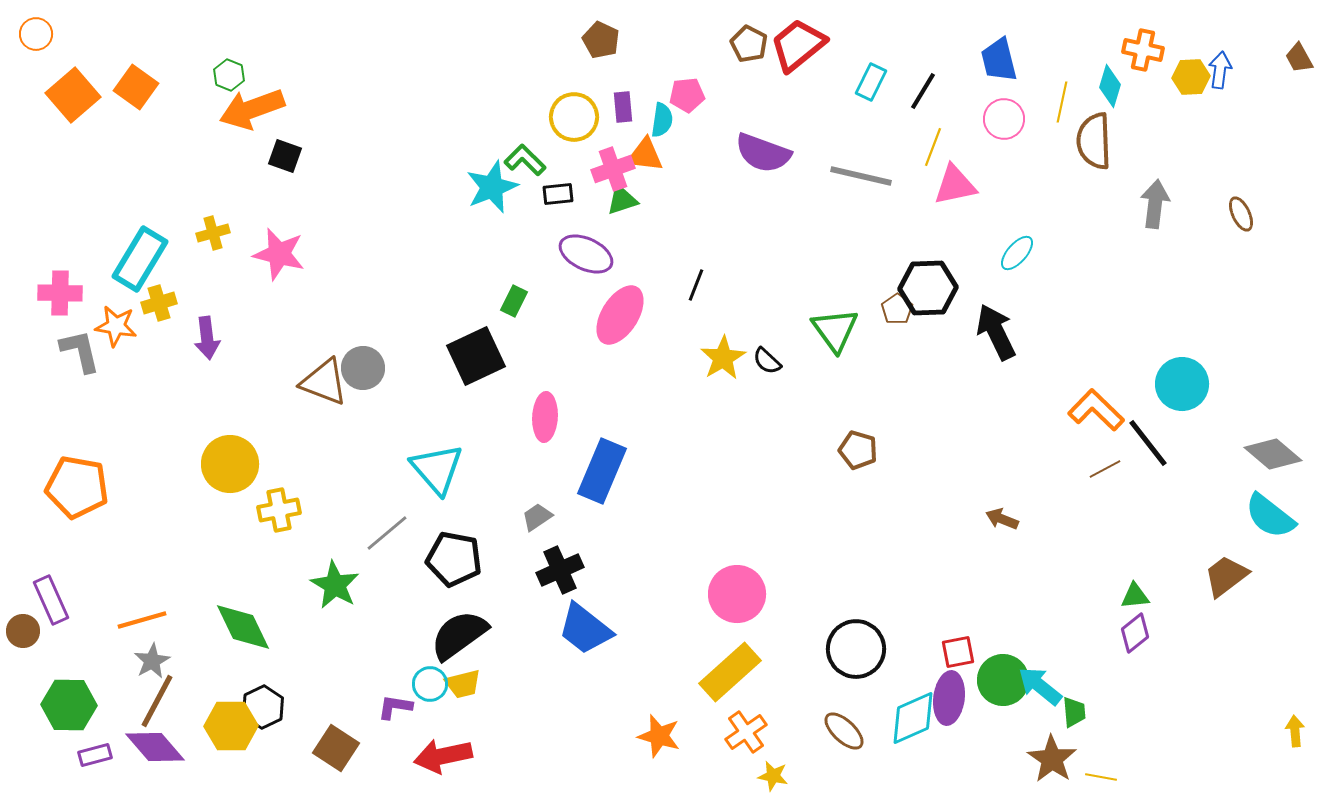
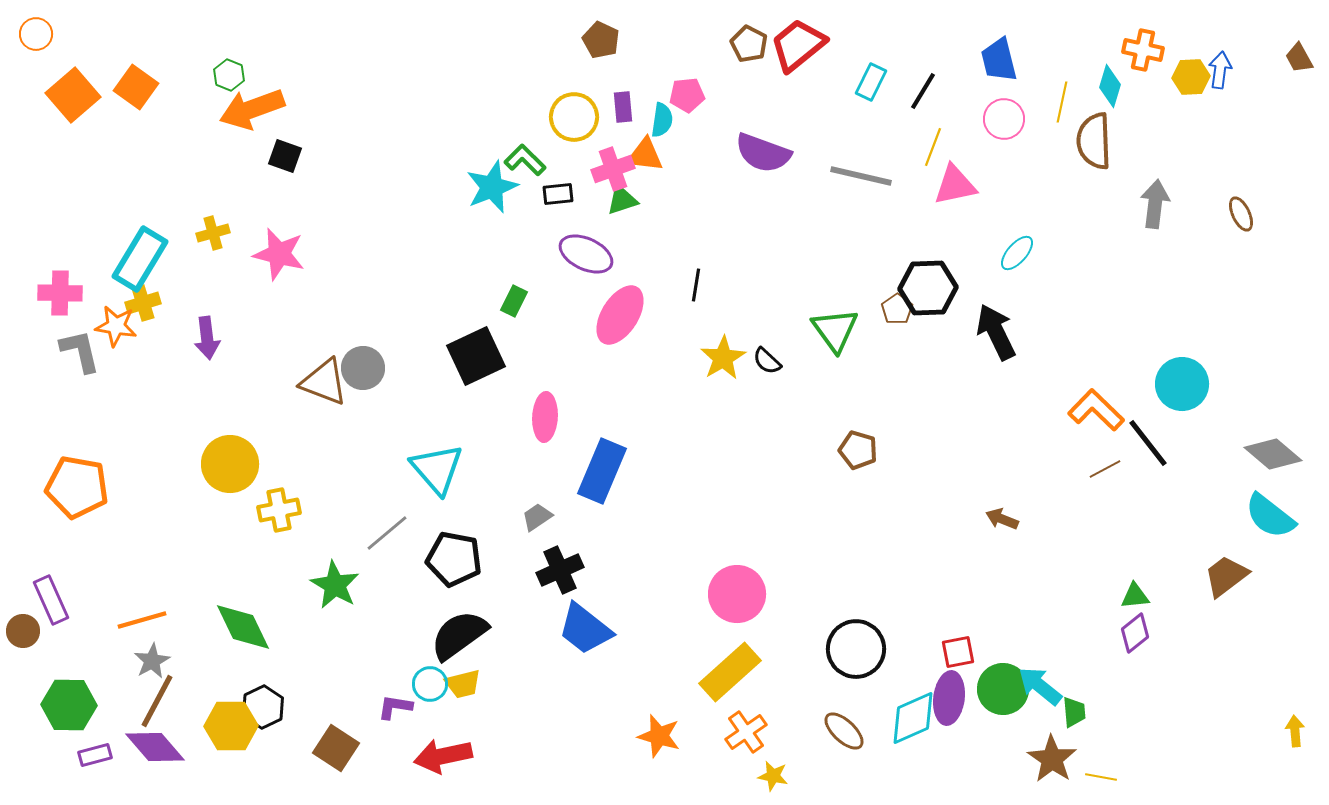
black line at (696, 285): rotated 12 degrees counterclockwise
yellow cross at (159, 303): moved 16 px left
green circle at (1003, 680): moved 9 px down
